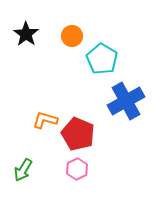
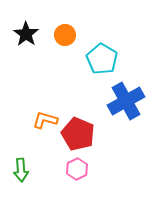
orange circle: moved 7 px left, 1 px up
green arrow: moved 2 px left; rotated 35 degrees counterclockwise
